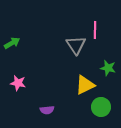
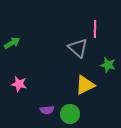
pink line: moved 1 px up
gray triangle: moved 2 px right, 3 px down; rotated 15 degrees counterclockwise
green star: moved 3 px up
pink star: moved 1 px right, 1 px down
green circle: moved 31 px left, 7 px down
